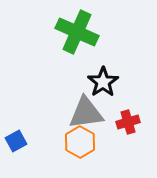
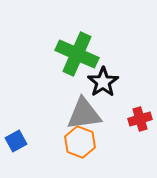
green cross: moved 22 px down
gray triangle: moved 2 px left, 1 px down
red cross: moved 12 px right, 3 px up
orange hexagon: rotated 8 degrees counterclockwise
